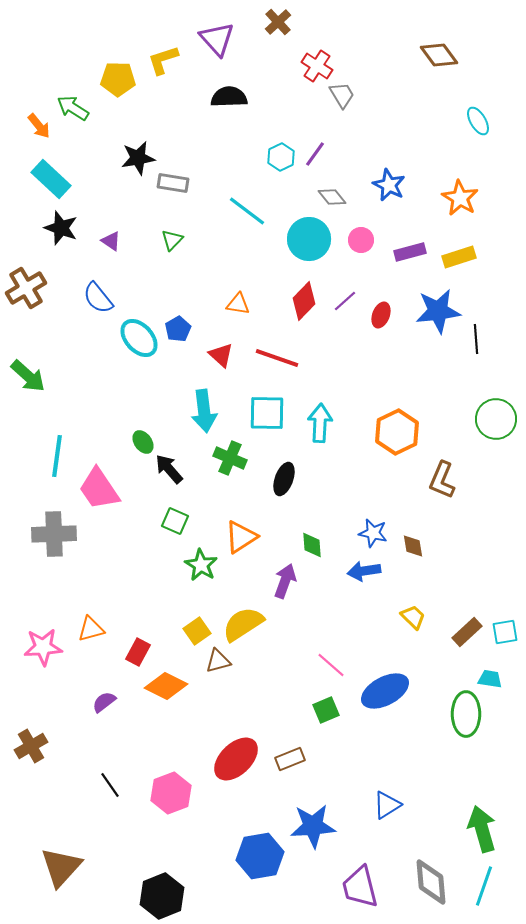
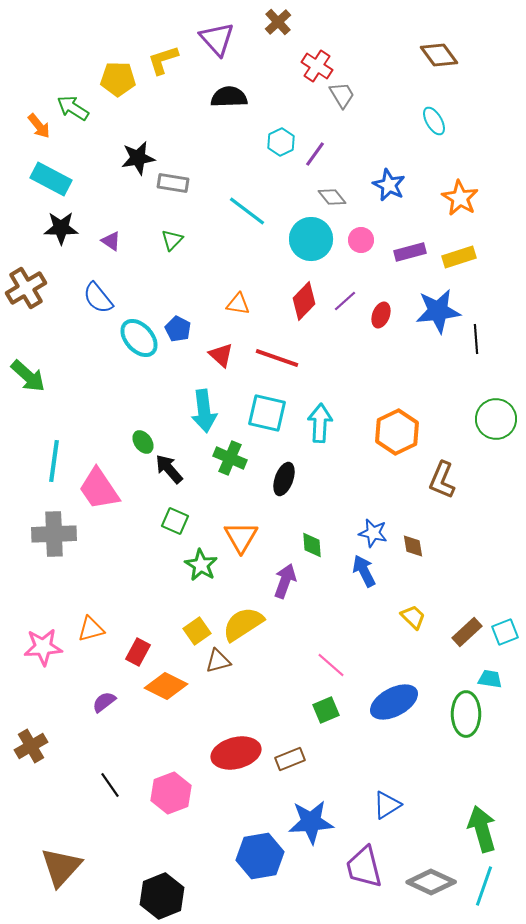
cyan ellipse at (478, 121): moved 44 px left
cyan hexagon at (281, 157): moved 15 px up
cyan rectangle at (51, 179): rotated 15 degrees counterclockwise
black star at (61, 228): rotated 20 degrees counterclockwise
cyan circle at (309, 239): moved 2 px right
blue pentagon at (178, 329): rotated 15 degrees counterclockwise
cyan square at (267, 413): rotated 12 degrees clockwise
cyan line at (57, 456): moved 3 px left, 5 px down
orange triangle at (241, 537): rotated 27 degrees counterclockwise
blue arrow at (364, 571): rotated 72 degrees clockwise
cyan square at (505, 632): rotated 12 degrees counterclockwise
blue ellipse at (385, 691): moved 9 px right, 11 px down
red ellipse at (236, 759): moved 6 px up; rotated 30 degrees clockwise
blue star at (313, 826): moved 2 px left, 4 px up
gray diamond at (431, 882): rotated 60 degrees counterclockwise
purple trapezoid at (360, 887): moved 4 px right, 20 px up
